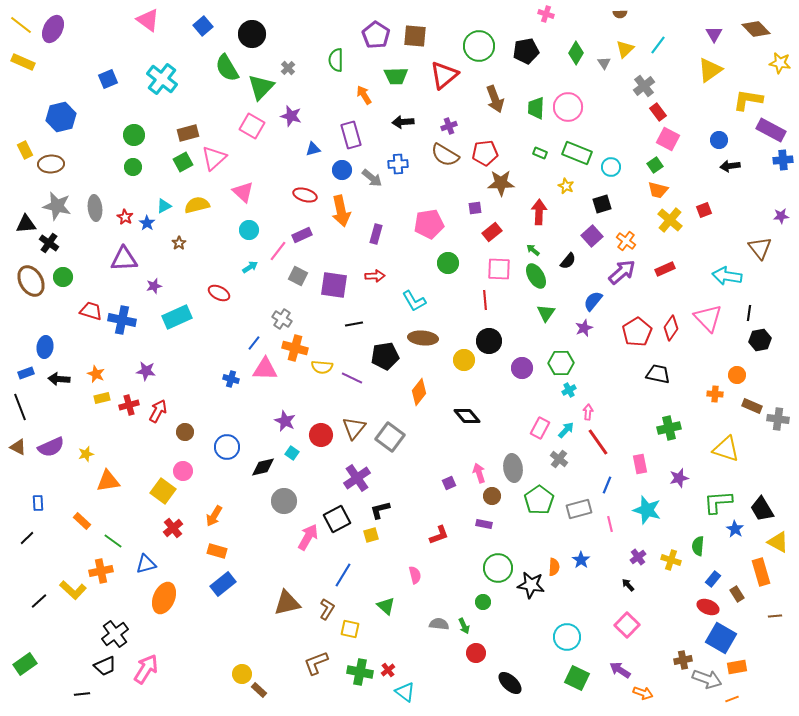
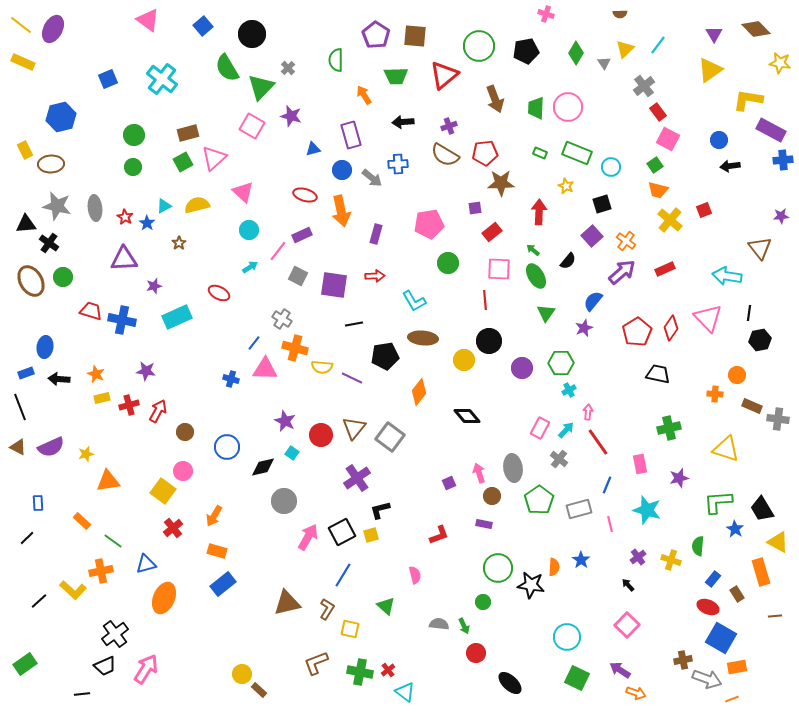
black square at (337, 519): moved 5 px right, 13 px down
orange arrow at (643, 693): moved 7 px left
